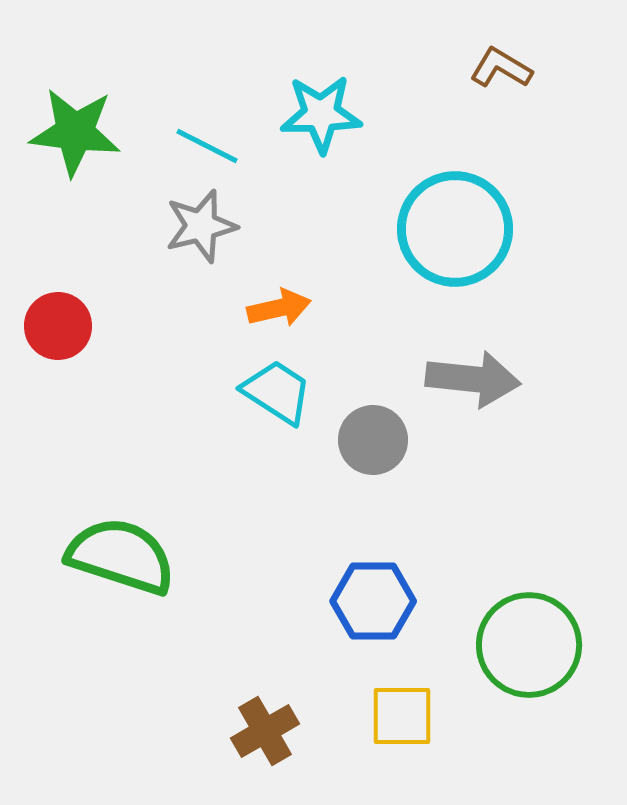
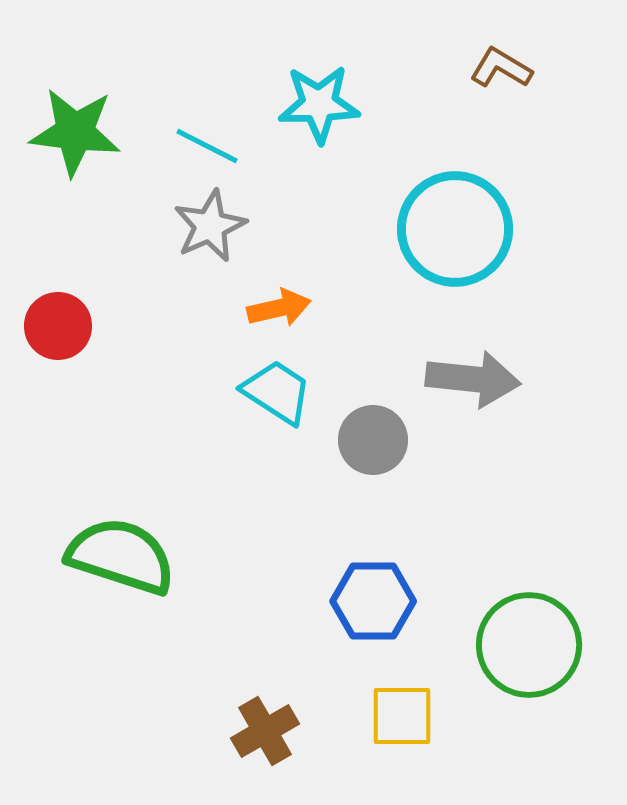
cyan star: moved 2 px left, 10 px up
gray star: moved 9 px right; rotated 10 degrees counterclockwise
